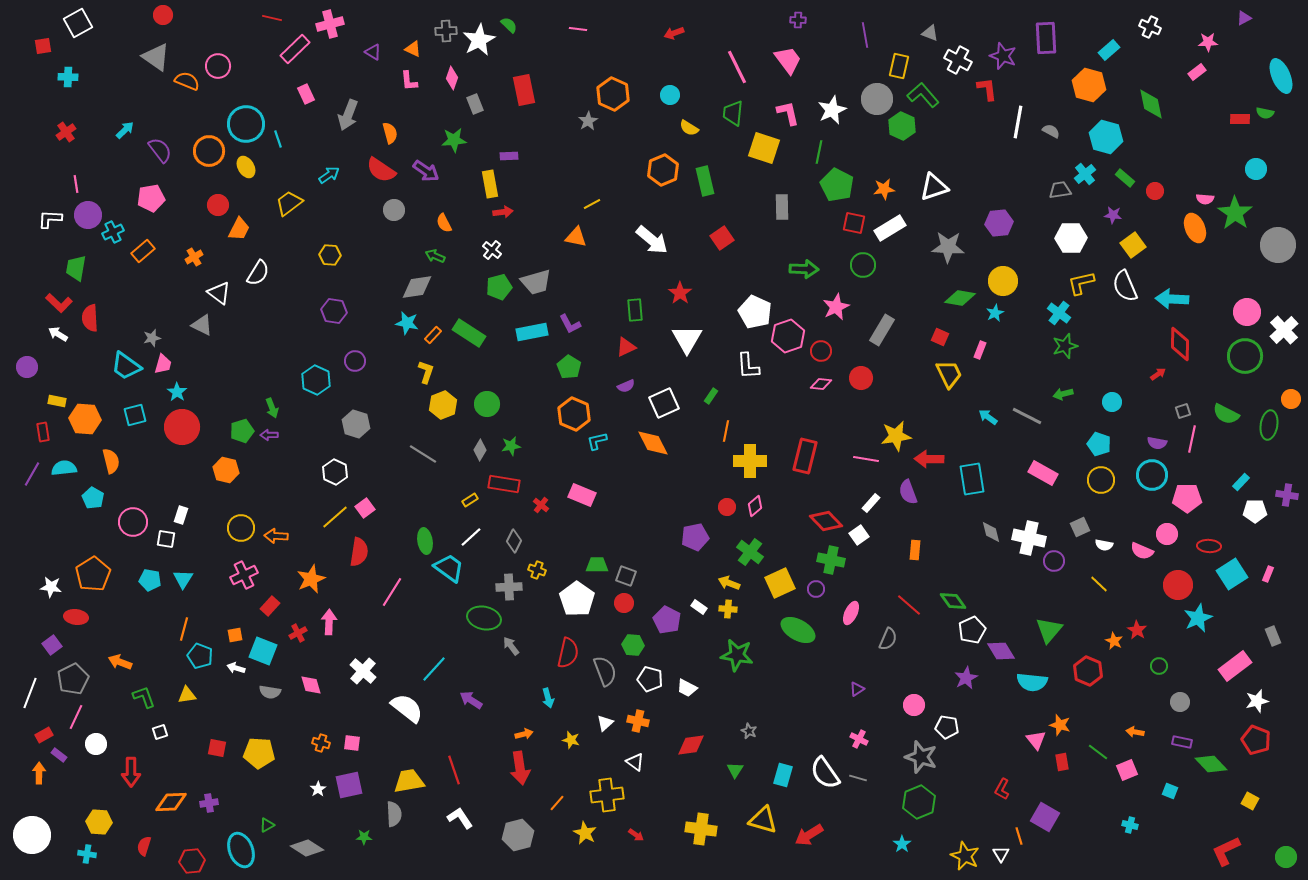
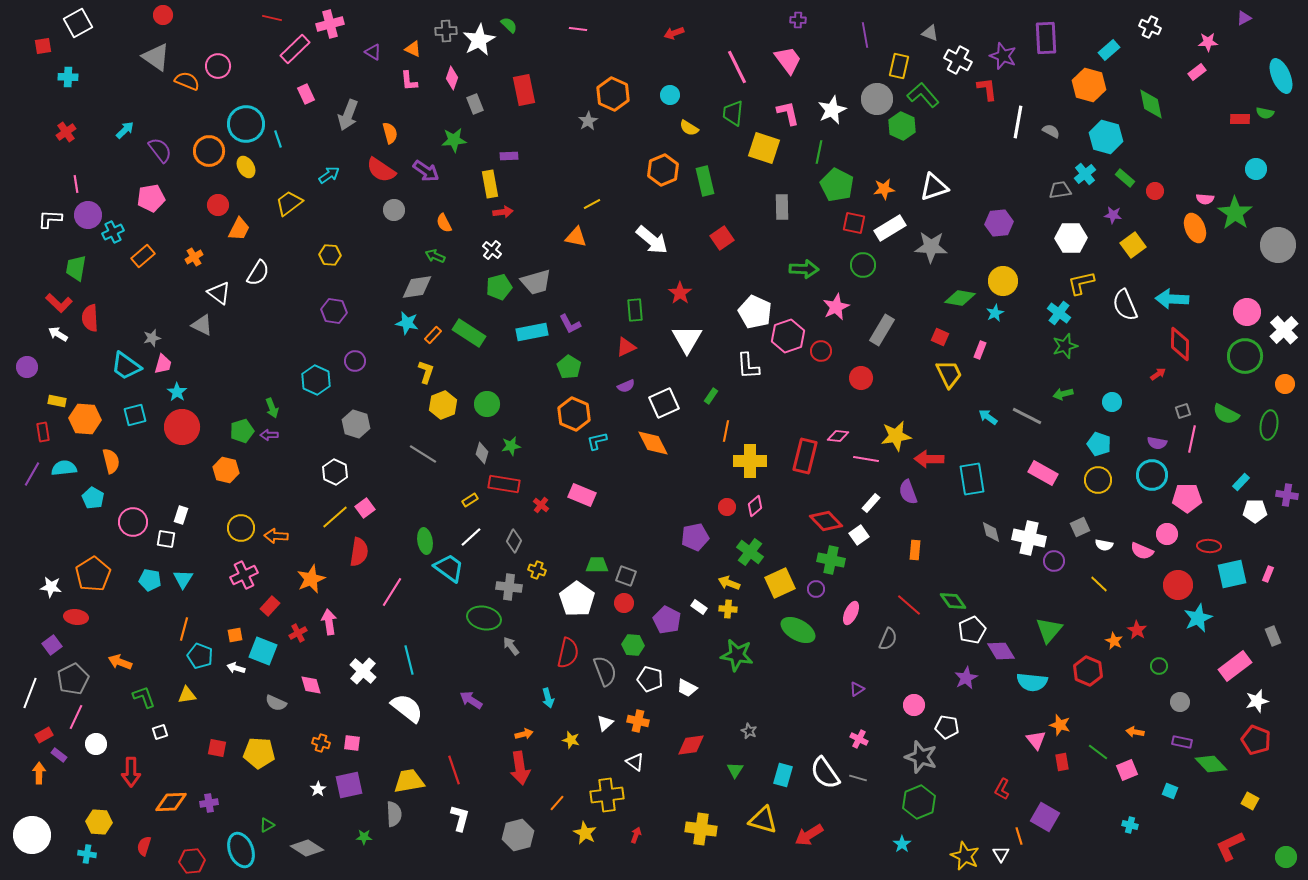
gray star at (948, 247): moved 17 px left
orange rectangle at (143, 251): moved 5 px down
white semicircle at (1125, 286): moved 19 px down
pink diamond at (821, 384): moved 17 px right, 52 px down
orange circle at (1291, 399): moved 6 px left, 15 px up
gray diamond at (480, 450): moved 2 px right, 3 px down; rotated 15 degrees counterclockwise
yellow circle at (1101, 480): moved 3 px left
cyan square at (1232, 574): rotated 20 degrees clockwise
gray cross at (509, 587): rotated 10 degrees clockwise
pink arrow at (329, 622): rotated 10 degrees counterclockwise
cyan line at (434, 669): moved 25 px left, 9 px up; rotated 56 degrees counterclockwise
gray semicircle at (270, 692): moved 6 px right, 11 px down; rotated 15 degrees clockwise
white L-shape at (460, 818): rotated 48 degrees clockwise
red arrow at (636, 835): rotated 105 degrees counterclockwise
red L-shape at (1226, 851): moved 4 px right, 5 px up
